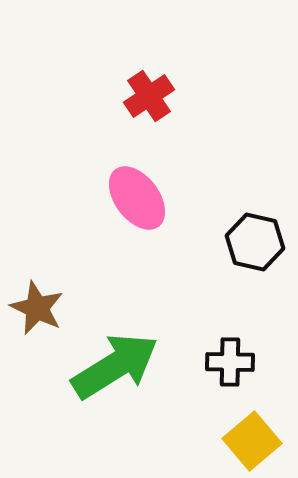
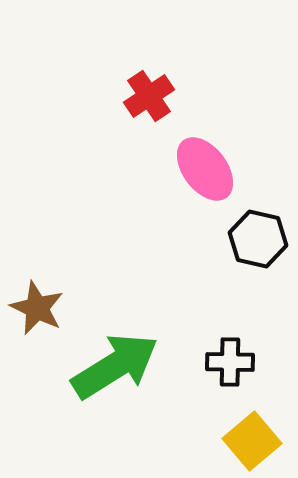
pink ellipse: moved 68 px right, 29 px up
black hexagon: moved 3 px right, 3 px up
